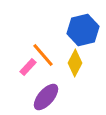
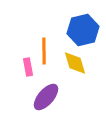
orange line: moved 1 px right, 4 px up; rotated 40 degrees clockwise
yellow diamond: rotated 44 degrees counterclockwise
pink rectangle: rotated 54 degrees counterclockwise
